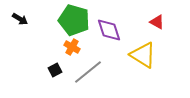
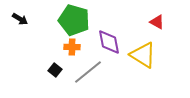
purple diamond: moved 12 px down; rotated 8 degrees clockwise
orange cross: rotated 28 degrees counterclockwise
black square: rotated 24 degrees counterclockwise
